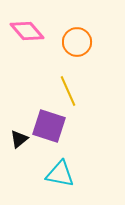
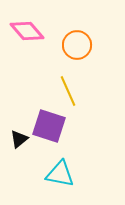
orange circle: moved 3 px down
